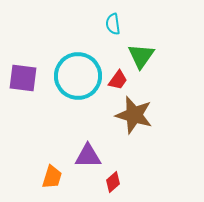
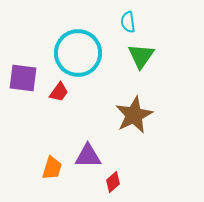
cyan semicircle: moved 15 px right, 2 px up
cyan circle: moved 23 px up
red trapezoid: moved 59 px left, 12 px down
brown star: rotated 30 degrees clockwise
orange trapezoid: moved 9 px up
